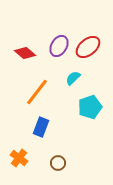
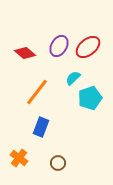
cyan pentagon: moved 9 px up
